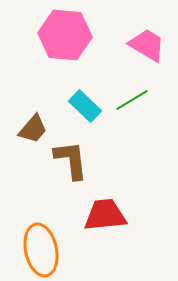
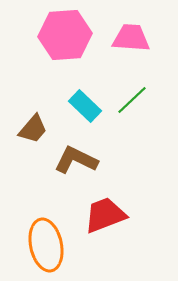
pink hexagon: rotated 9 degrees counterclockwise
pink trapezoid: moved 16 px left, 7 px up; rotated 27 degrees counterclockwise
green line: rotated 12 degrees counterclockwise
brown L-shape: moved 5 px right; rotated 57 degrees counterclockwise
red trapezoid: rotated 15 degrees counterclockwise
orange ellipse: moved 5 px right, 5 px up
